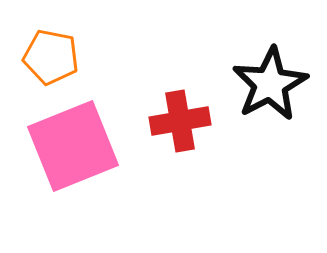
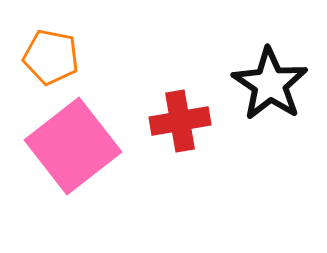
black star: rotated 10 degrees counterclockwise
pink square: rotated 16 degrees counterclockwise
